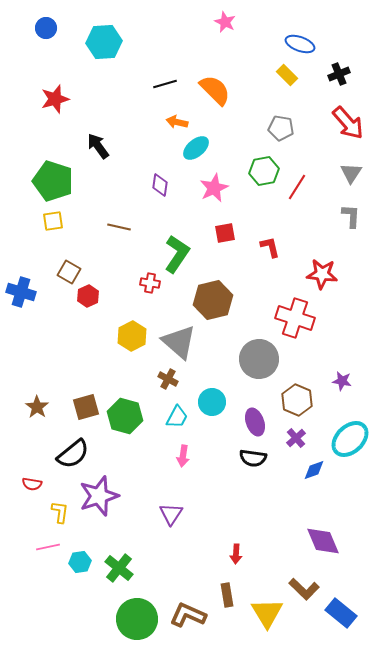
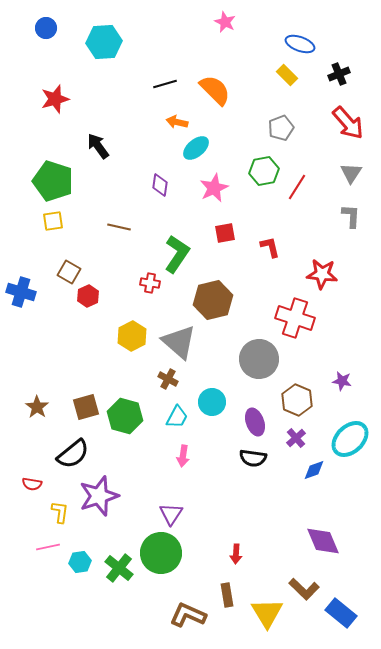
gray pentagon at (281, 128): rotated 30 degrees counterclockwise
green circle at (137, 619): moved 24 px right, 66 px up
